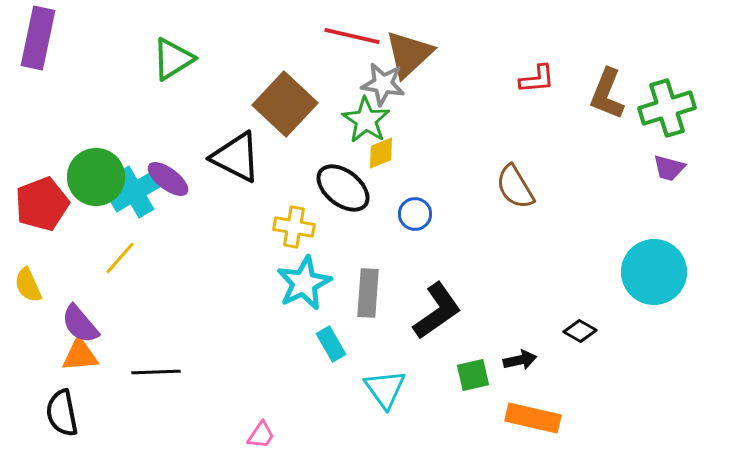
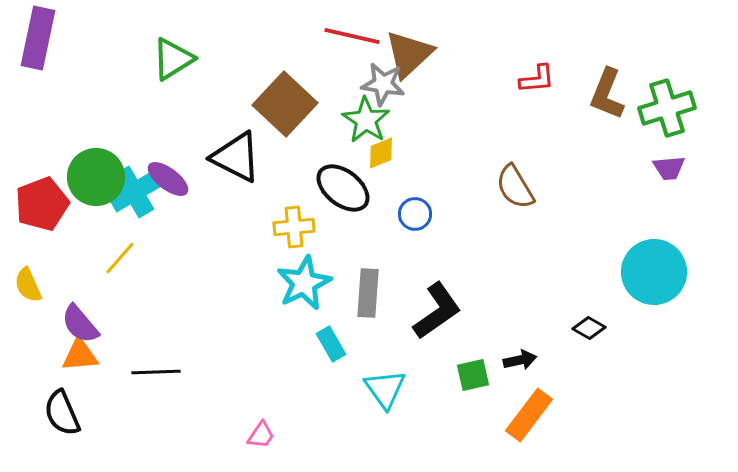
purple trapezoid: rotated 20 degrees counterclockwise
yellow cross: rotated 15 degrees counterclockwise
black diamond: moved 9 px right, 3 px up
black semicircle: rotated 12 degrees counterclockwise
orange rectangle: moved 4 px left, 3 px up; rotated 66 degrees counterclockwise
